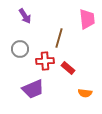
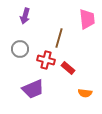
purple arrow: rotated 49 degrees clockwise
red cross: moved 1 px right, 1 px up; rotated 18 degrees clockwise
